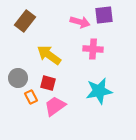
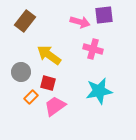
pink cross: rotated 12 degrees clockwise
gray circle: moved 3 px right, 6 px up
orange rectangle: rotated 72 degrees clockwise
